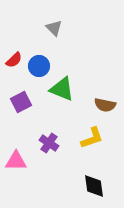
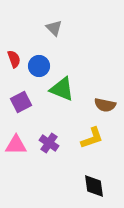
red semicircle: moved 1 px up; rotated 66 degrees counterclockwise
pink triangle: moved 16 px up
